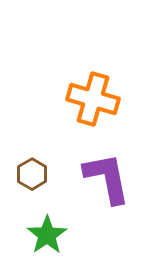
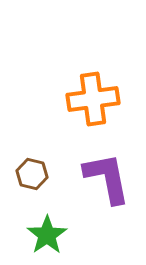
orange cross: rotated 24 degrees counterclockwise
brown hexagon: rotated 16 degrees counterclockwise
